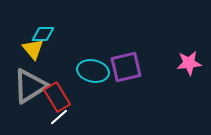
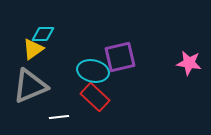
yellow triangle: rotated 35 degrees clockwise
pink star: rotated 15 degrees clockwise
purple square: moved 6 px left, 10 px up
gray triangle: rotated 9 degrees clockwise
red rectangle: moved 38 px right; rotated 16 degrees counterclockwise
white line: rotated 36 degrees clockwise
